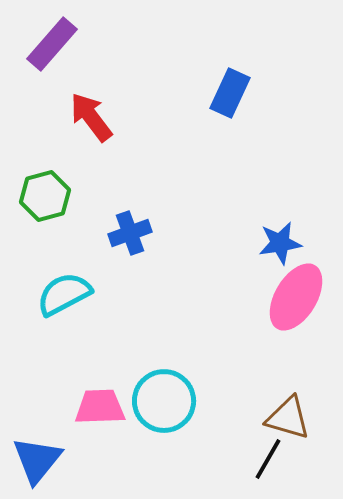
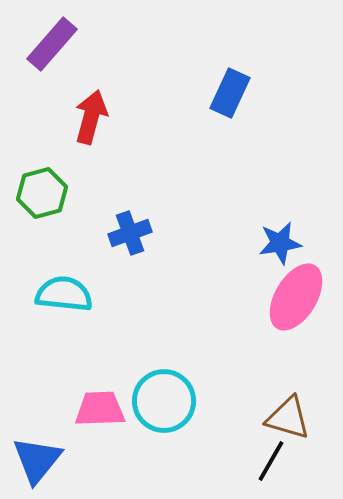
red arrow: rotated 52 degrees clockwise
green hexagon: moved 3 px left, 3 px up
cyan semicircle: rotated 34 degrees clockwise
pink trapezoid: moved 2 px down
black line: moved 3 px right, 2 px down
